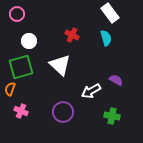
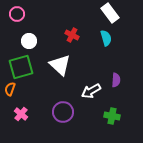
purple semicircle: rotated 64 degrees clockwise
pink cross: moved 3 px down; rotated 16 degrees clockwise
